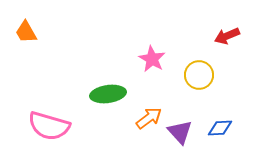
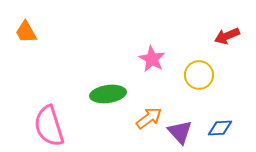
pink semicircle: rotated 57 degrees clockwise
